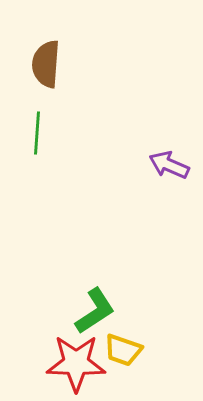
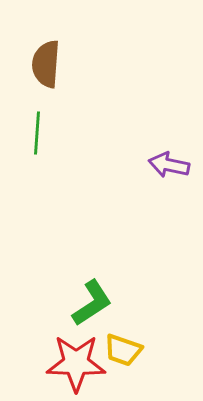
purple arrow: rotated 12 degrees counterclockwise
green L-shape: moved 3 px left, 8 px up
